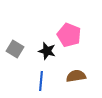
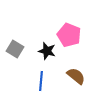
brown semicircle: rotated 48 degrees clockwise
